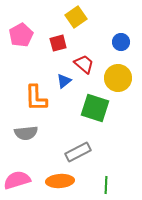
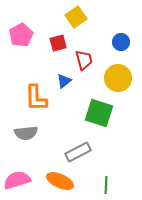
red trapezoid: moved 4 px up; rotated 35 degrees clockwise
green square: moved 4 px right, 5 px down
orange ellipse: rotated 28 degrees clockwise
